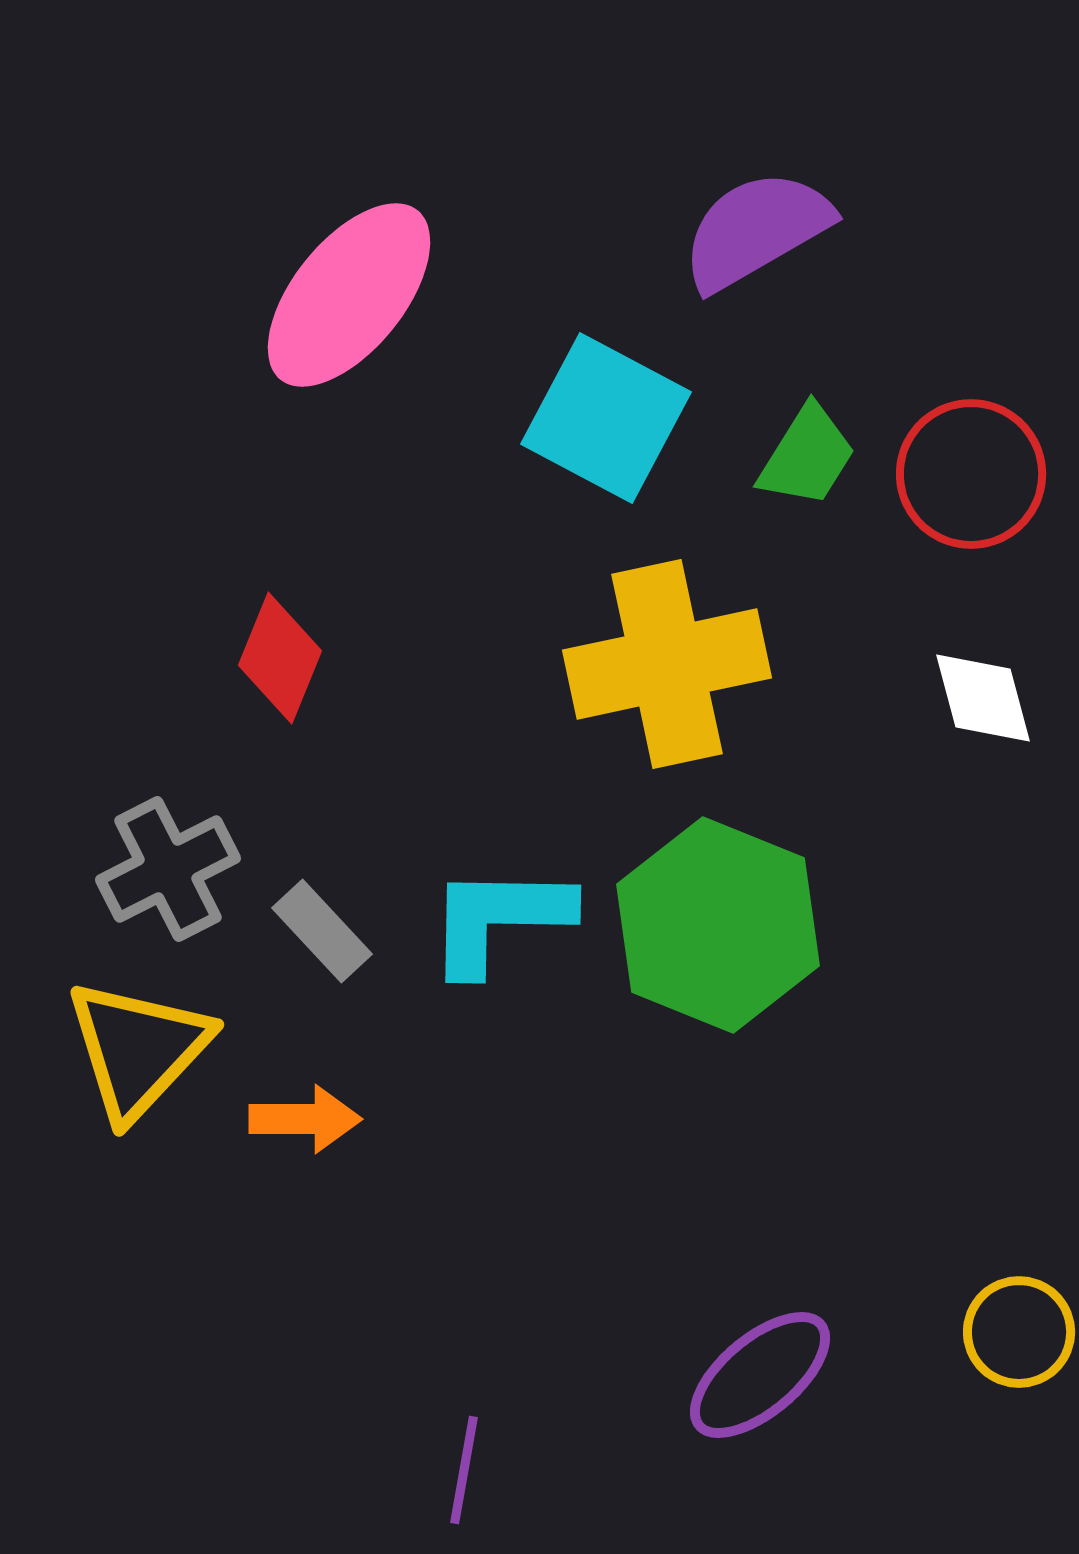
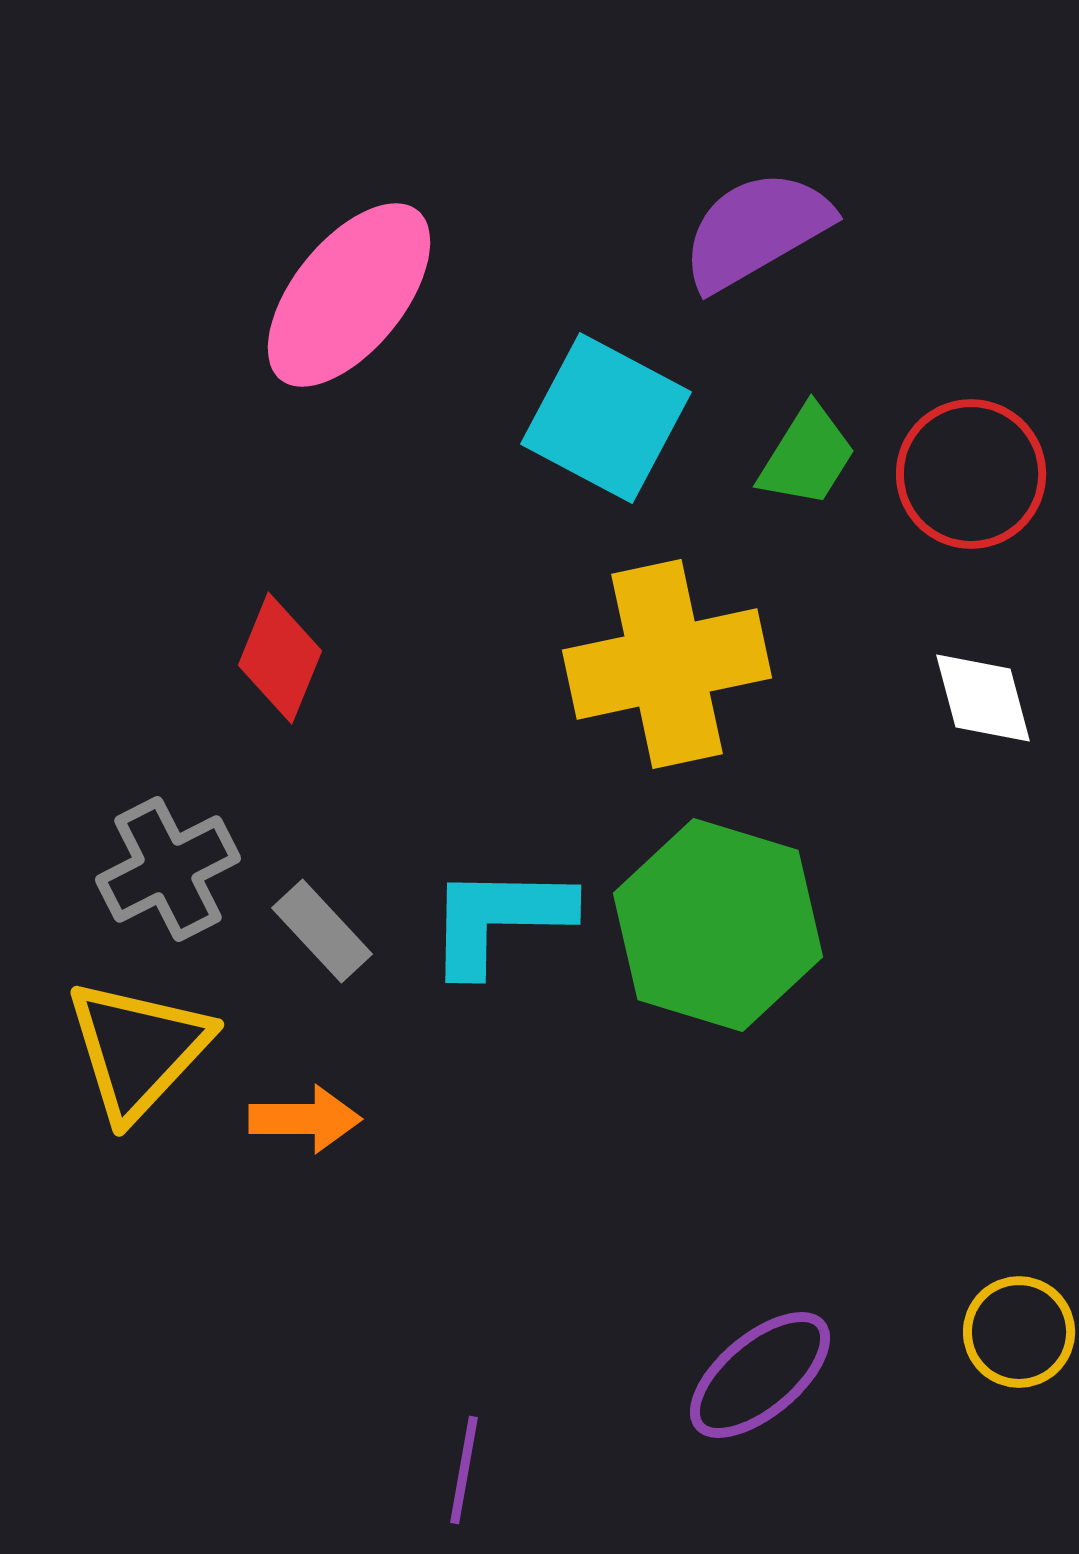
green hexagon: rotated 5 degrees counterclockwise
